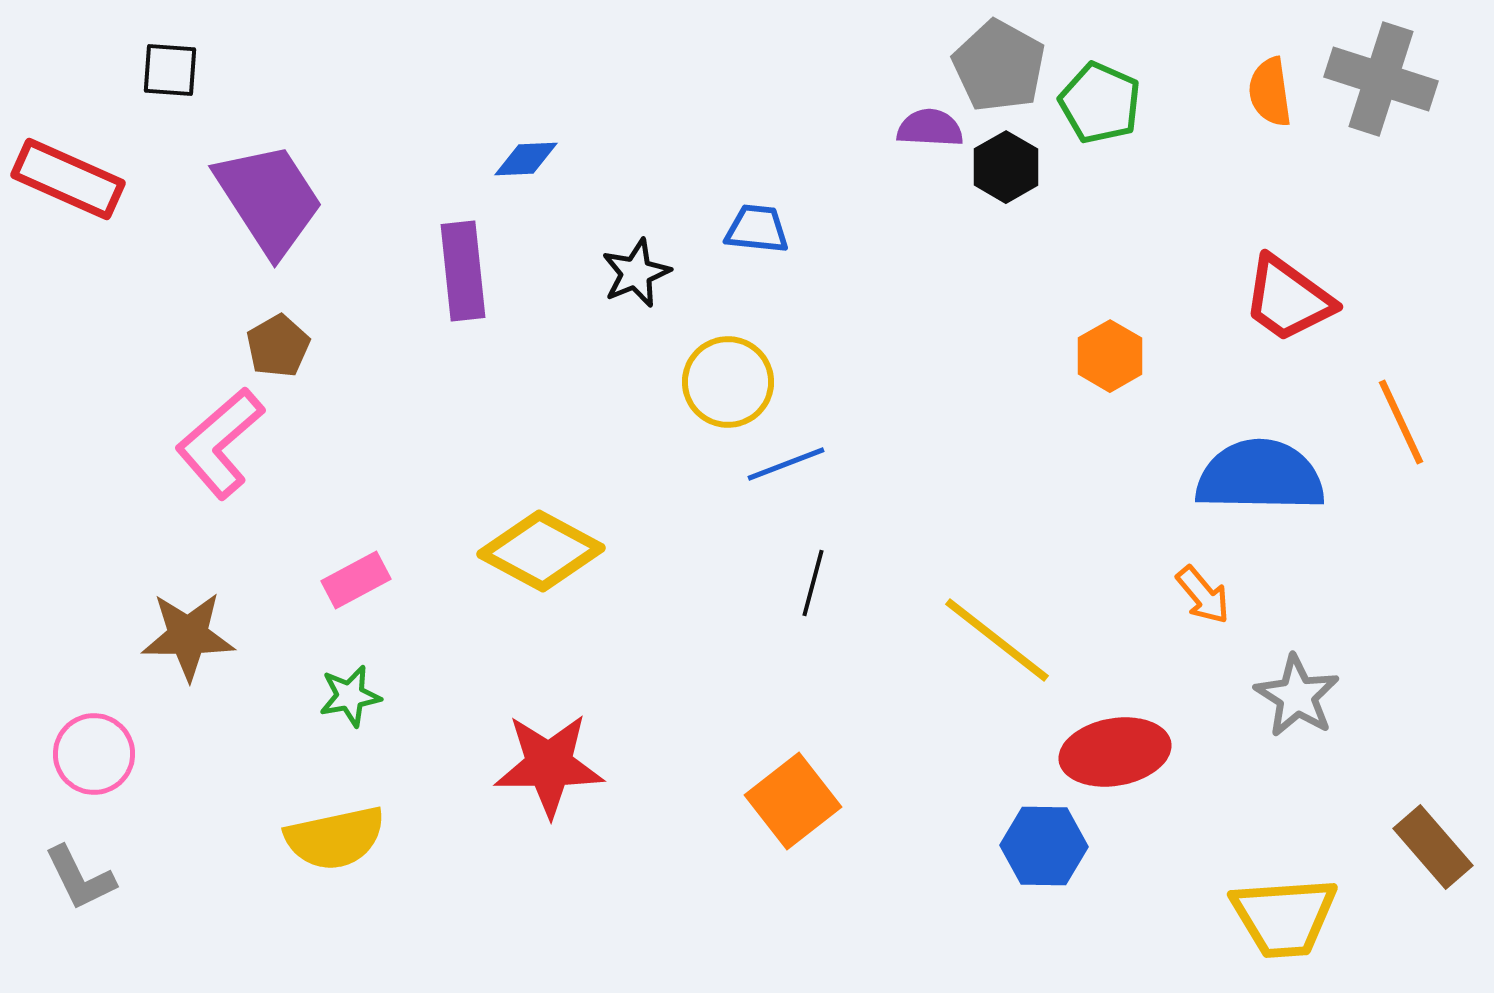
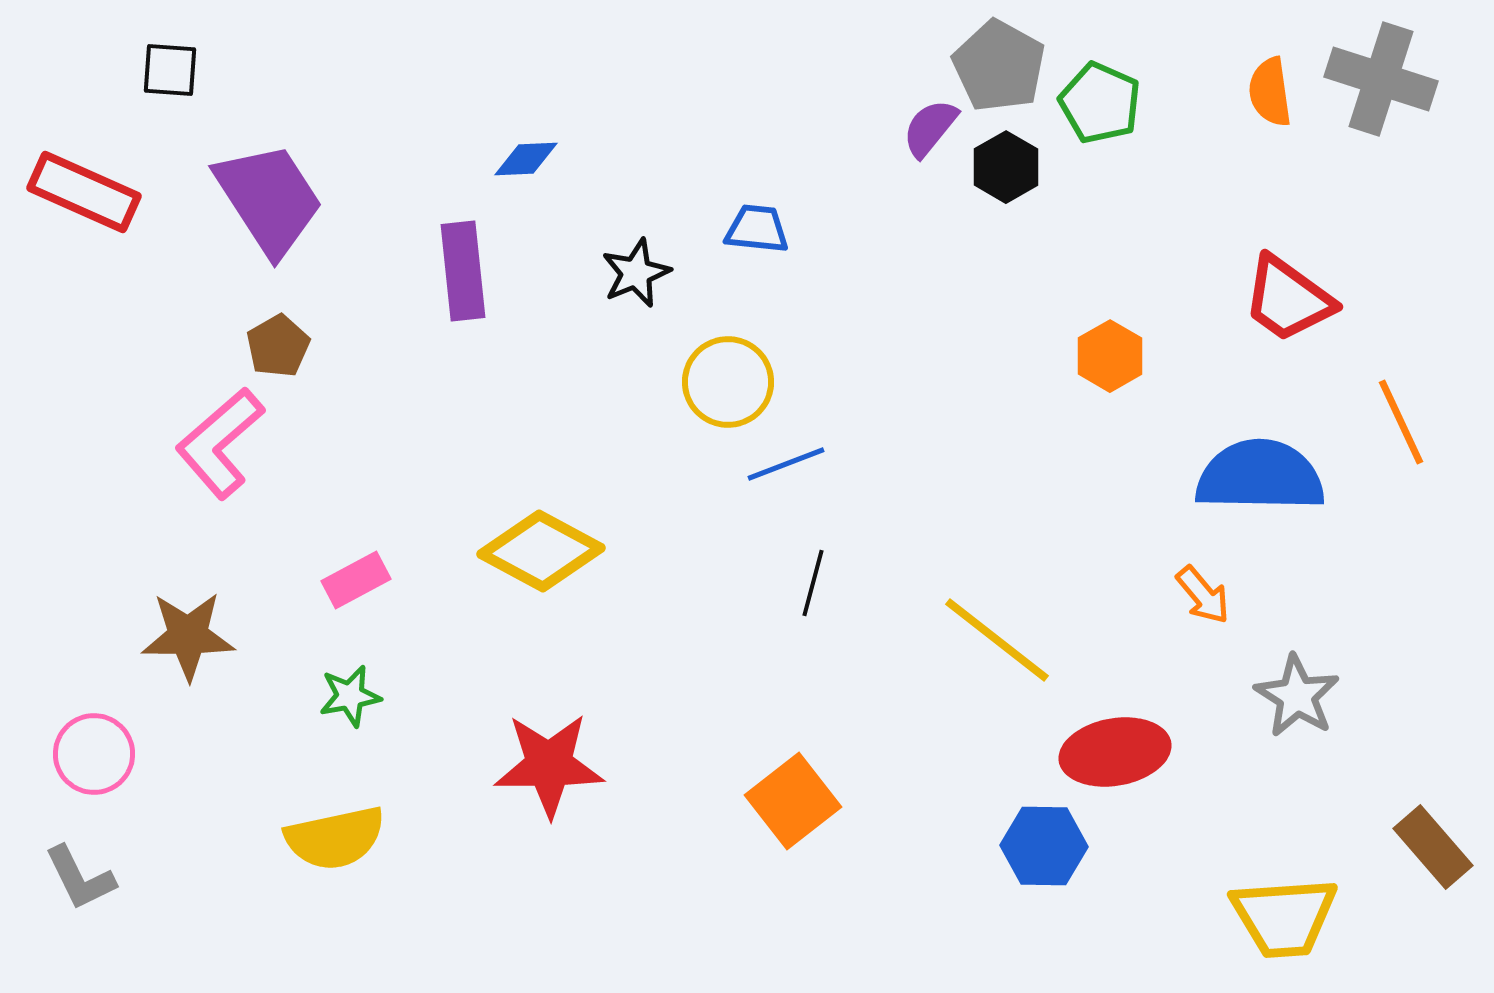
purple semicircle: rotated 54 degrees counterclockwise
red rectangle: moved 16 px right, 13 px down
